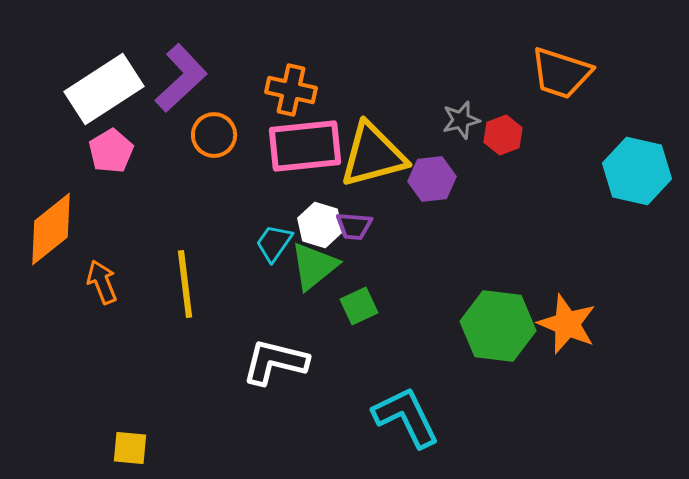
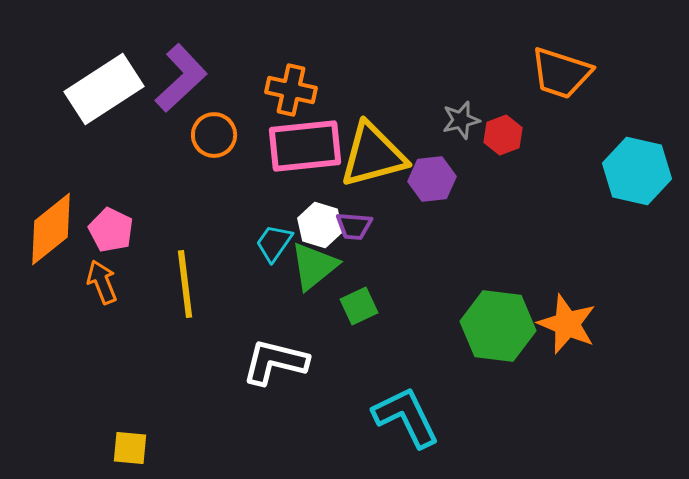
pink pentagon: moved 79 px down; rotated 15 degrees counterclockwise
